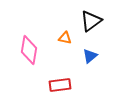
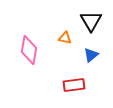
black triangle: rotated 25 degrees counterclockwise
blue triangle: moved 1 px right, 1 px up
red rectangle: moved 14 px right
